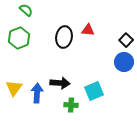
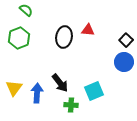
black arrow: rotated 48 degrees clockwise
